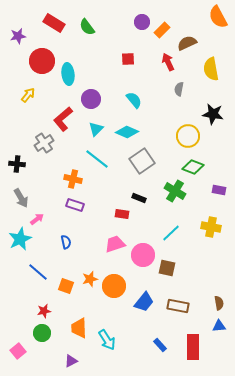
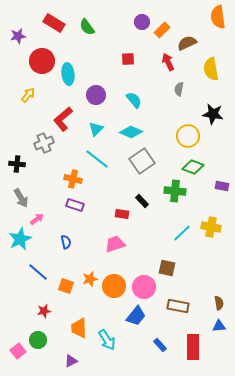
orange semicircle at (218, 17): rotated 20 degrees clockwise
purple circle at (91, 99): moved 5 px right, 4 px up
cyan diamond at (127, 132): moved 4 px right
gray cross at (44, 143): rotated 12 degrees clockwise
purple rectangle at (219, 190): moved 3 px right, 4 px up
green cross at (175, 191): rotated 25 degrees counterclockwise
black rectangle at (139, 198): moved 3 px right, 3 px down; rotated 24 degrees clockwise
cyan line at (171, 233): moved 11 px right
pink circle at (143, 255): moved 1 px right, 32 px down
blue trapezoid at (144, 302): moved 8 px left, 14 px down
green circle at (42, 333): moved 4 px left, 7 px down
